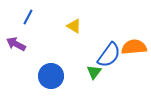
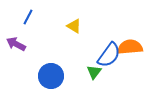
orange semicircle: moved 4 px left
